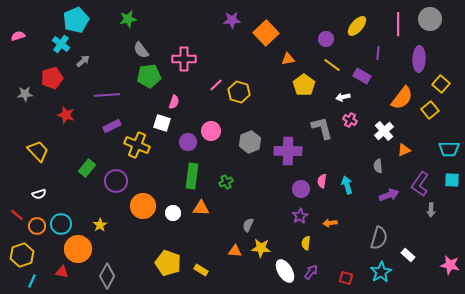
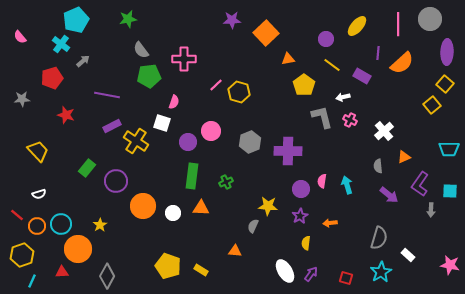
pink semicircle at (18, 36): moved 2 px right, 1 px down; rotated 112 degrees counterclockwise
purple ellipse at (419, 59): moved 28 px right, 7 px up
yellow square at (441, 84): moved 4 px right
gray star at (25, 94): moved 3 px left, 5 px down
purple line at (107, 95): rotated 15 degrees clockwise
orange semicircle at (402, 98): moved 35 px up; rotated 10 degrees clockwise
yellow square at (430, 110): moved 2 px right, 5 px up
gray L-shape at (322, 128): moved 11 px up
yellow cross at (137, 145): moved 1 px left, 4 px up; rotated 10 degrees clockwise
orange triangle at (404, 150): moved 7 px down
cyan square at (452, 180): moved 2 px left, 11 px down
purple arrow at (389, 195): rotated 60 degrees clockwise
gray semicircle at (248, 225): moved 5 px right, 1 px down
yellow star at (261, 248): moved 7 px right, 42 px up
yellow pentagon at (168, 263): moved 3 px down
red triangle at (62, 272): rotated 16 degrees counterclockwise
purple arrow at (311, 272): moved 2 px down
